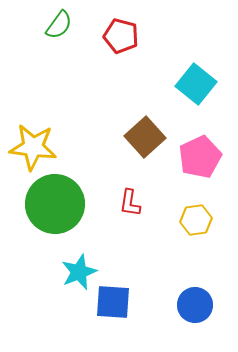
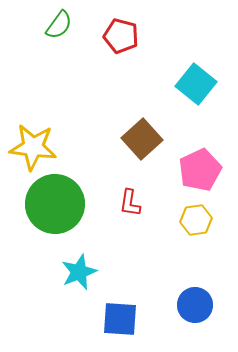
brown square: moved 3 px left, 2 px down
pink pentagon: moved 13 px down
blue square: moved 7 px right, 17 px down
